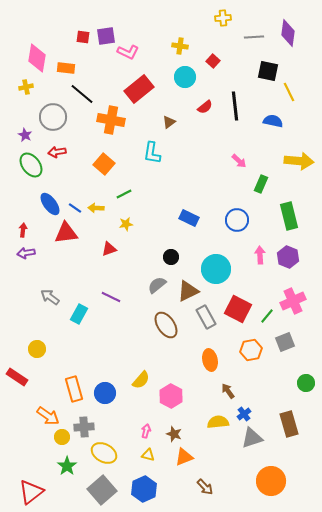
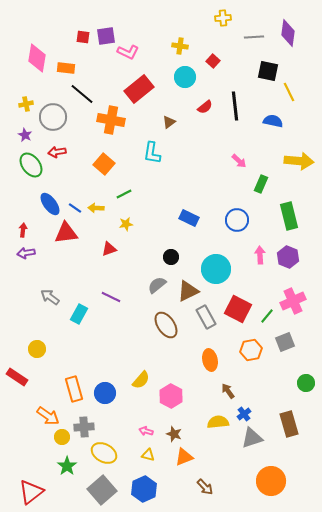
yellow cross at (26, 87): moved 17 px down
pink arrow at (146, 431): rotated 88 degrees counterclockwise
